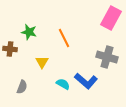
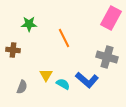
green star: moved 8 px up; rotated 14 degrees counterclockwise
brown cross: moved 3 px right, 1 px down
yellow triangle: moved 4 px right, 13 px down
blue L-shape: moved 1 px right, 1 px up
